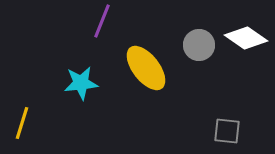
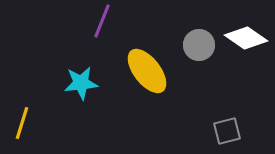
yellow ellipse: moved 1 px right, 3 px down
gray square: rotated 20 degrees counterclockwise
